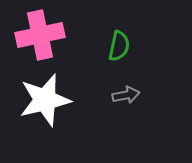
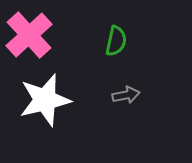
pink cross: moved 11 px left; rotated 30 degrees counterclockwise
green semicircle: moved 3 px left, 5 px up
